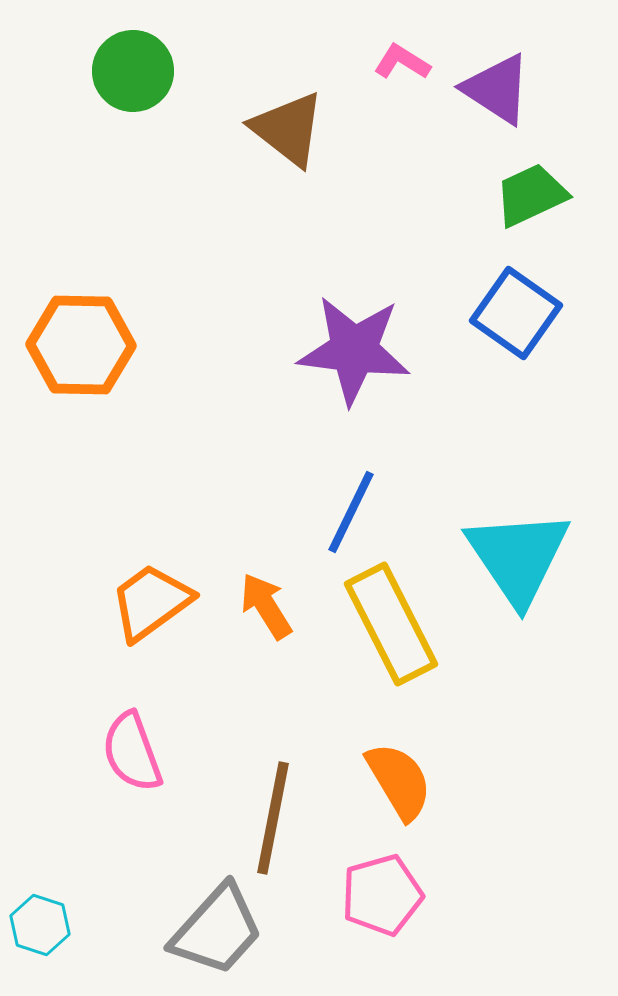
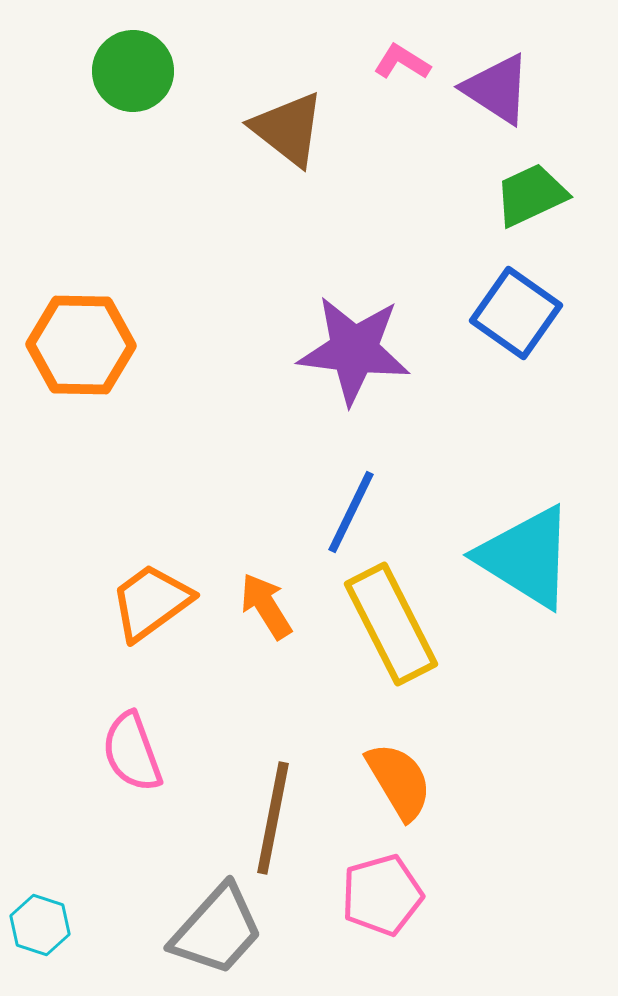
cyan triangle: moved 8 px right; rotated 24 degrees counterclockwise
